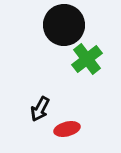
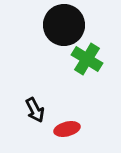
green cross: rotated 20 degrees counterclockwise
black arrow: moved 5 px left, 1 px down; rotated 55 degrees counterclockwise
